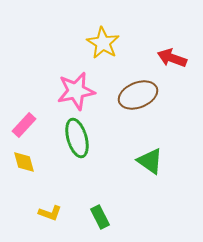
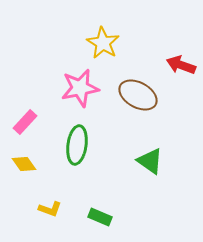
red arrow: moved 9 px right, 7 px down
pink star: moved 4 px right, 3 px up
brown ellipse: rotated 51 degrees clockwise
pink rectangle: moved 1 px right, 3 px up
green ellipse: moved 7 px down; rotated 24 degrees clockwise
yellow diamond: moved 2 px down; rotated 20 degrees counterclockwise
yellow L-shape: moved 4 px up
green rectangle: rotated 40 degrees counterclockwise
